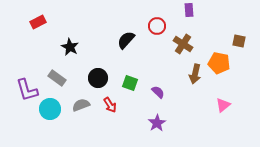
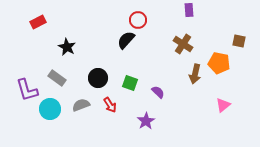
red circle: moved 19 px left, 6 px up
black star: moved 3 px left
purple star: moved 11 px left, 2 px up
